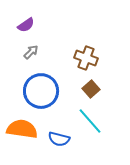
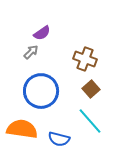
purple semicircle: moved 16 px right, 8 px down
brown cross: moved 1 px left, 1 px down
